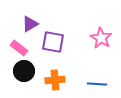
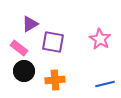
pink star: moved 1 px left, 1 px down
blue line: moved 8 px right; rotated 18 degrees counterclockwise
